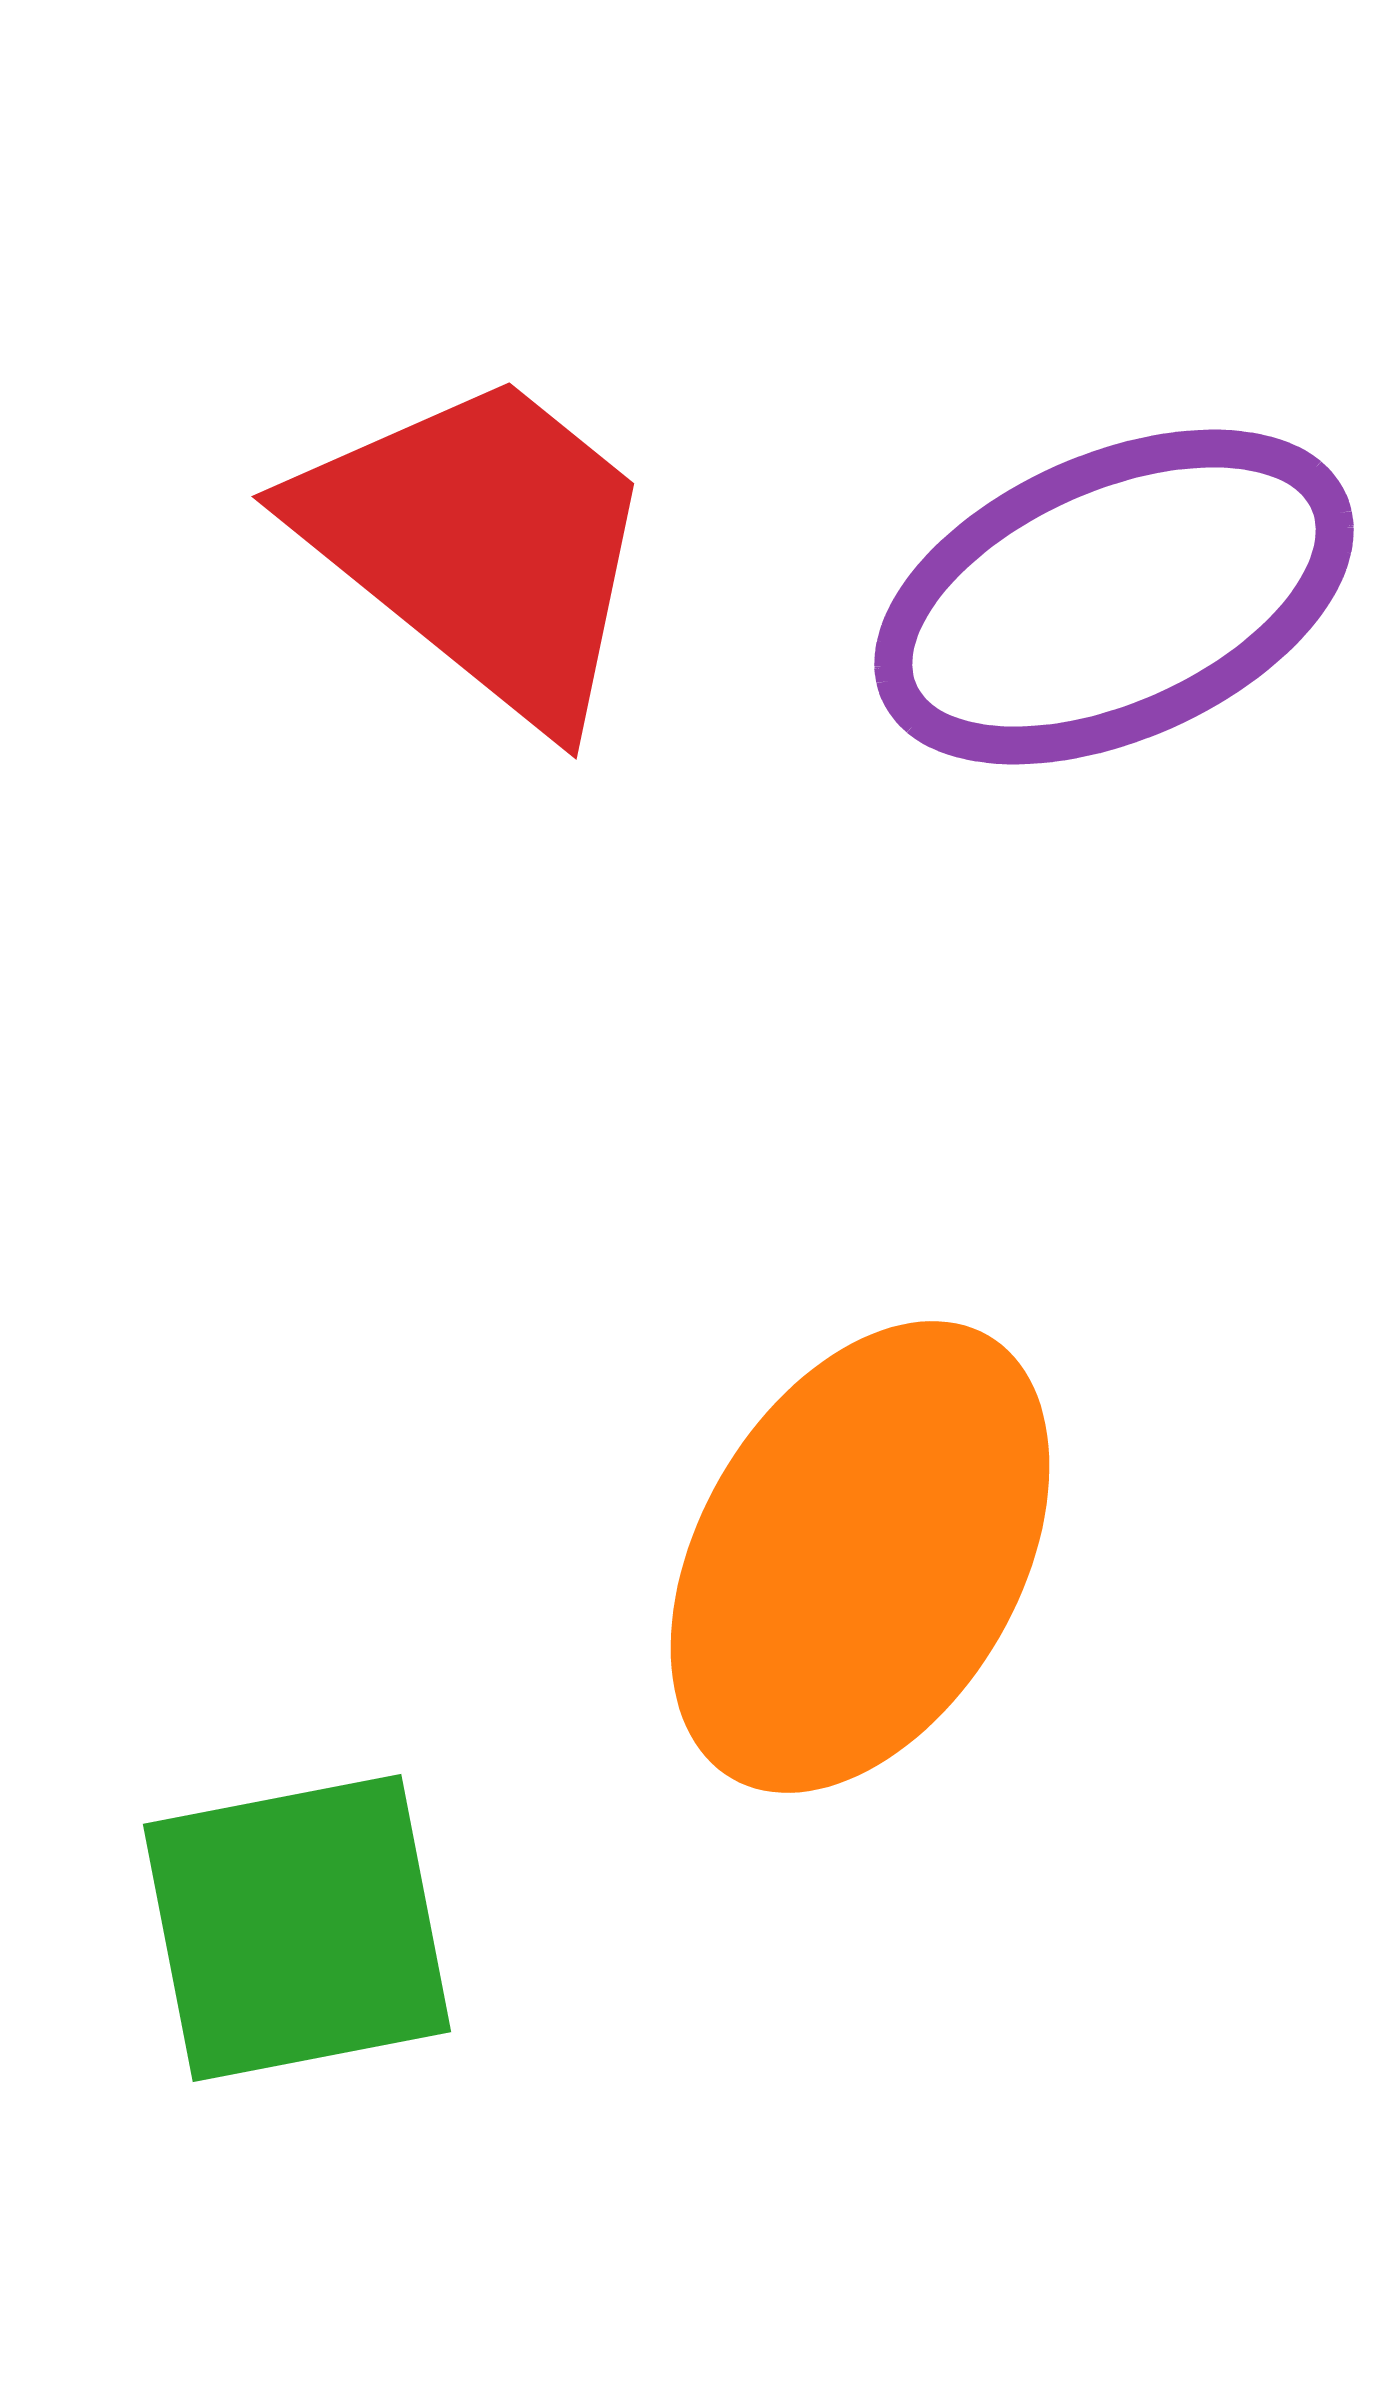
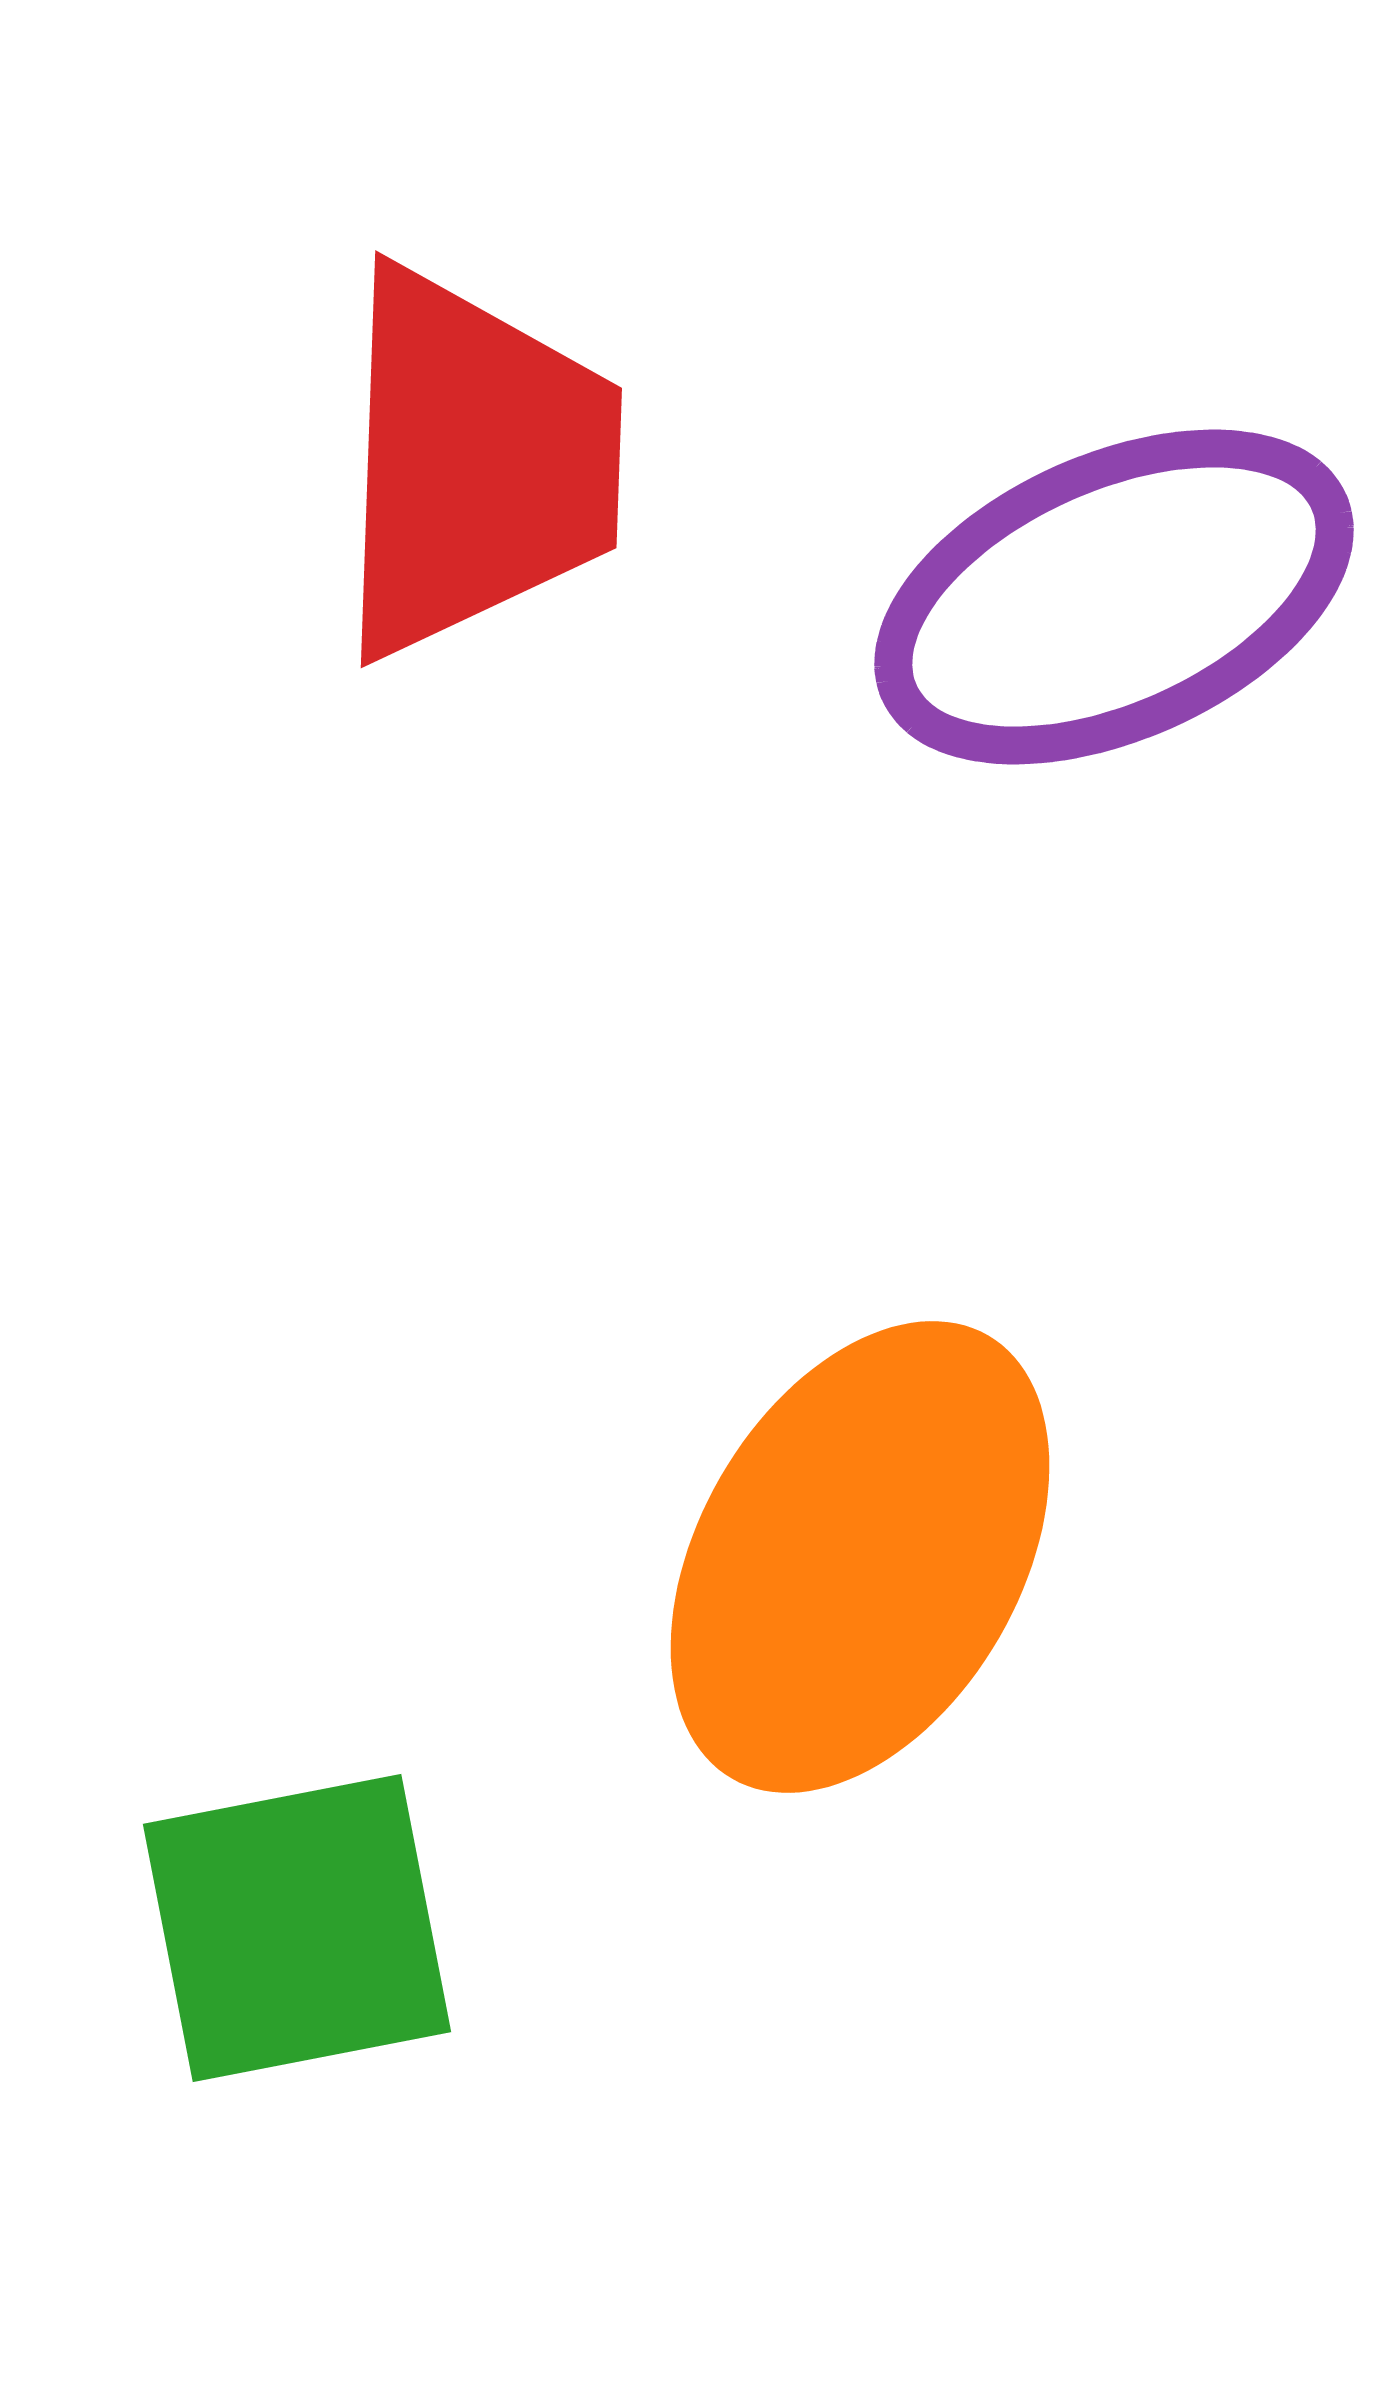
red trapezoid: moved 6 px left, 82 px up; rotated 53 degrees clockwise
